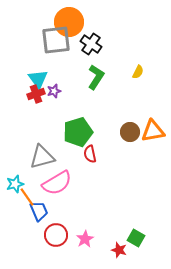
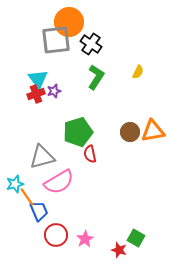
pink semicircle: moved 2 px right, 1 px up
